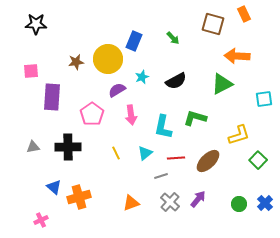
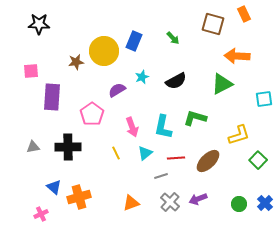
black star: moved 3 px right
yellow circle: moved 4 px left, 8 px up
pink arrow: moved 1 px right, 12 px down; rotated 12 degrees counterclockwise
purple arrow: rotated 150 degrees counterclockwise
pink cross: moved 6 px up
